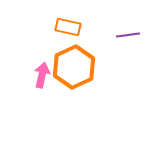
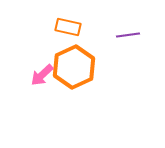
pink arrow: rotated 145 degrees counterclockwise
